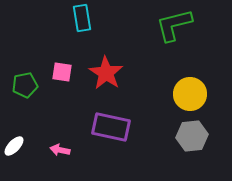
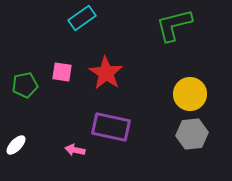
cyan rectangle: rotated 64 degrees clockwise
gray hexagon: moved 2 px up
white ellipse: moved 2 px right, 1 px up
pink arrow: moved 15 px right
